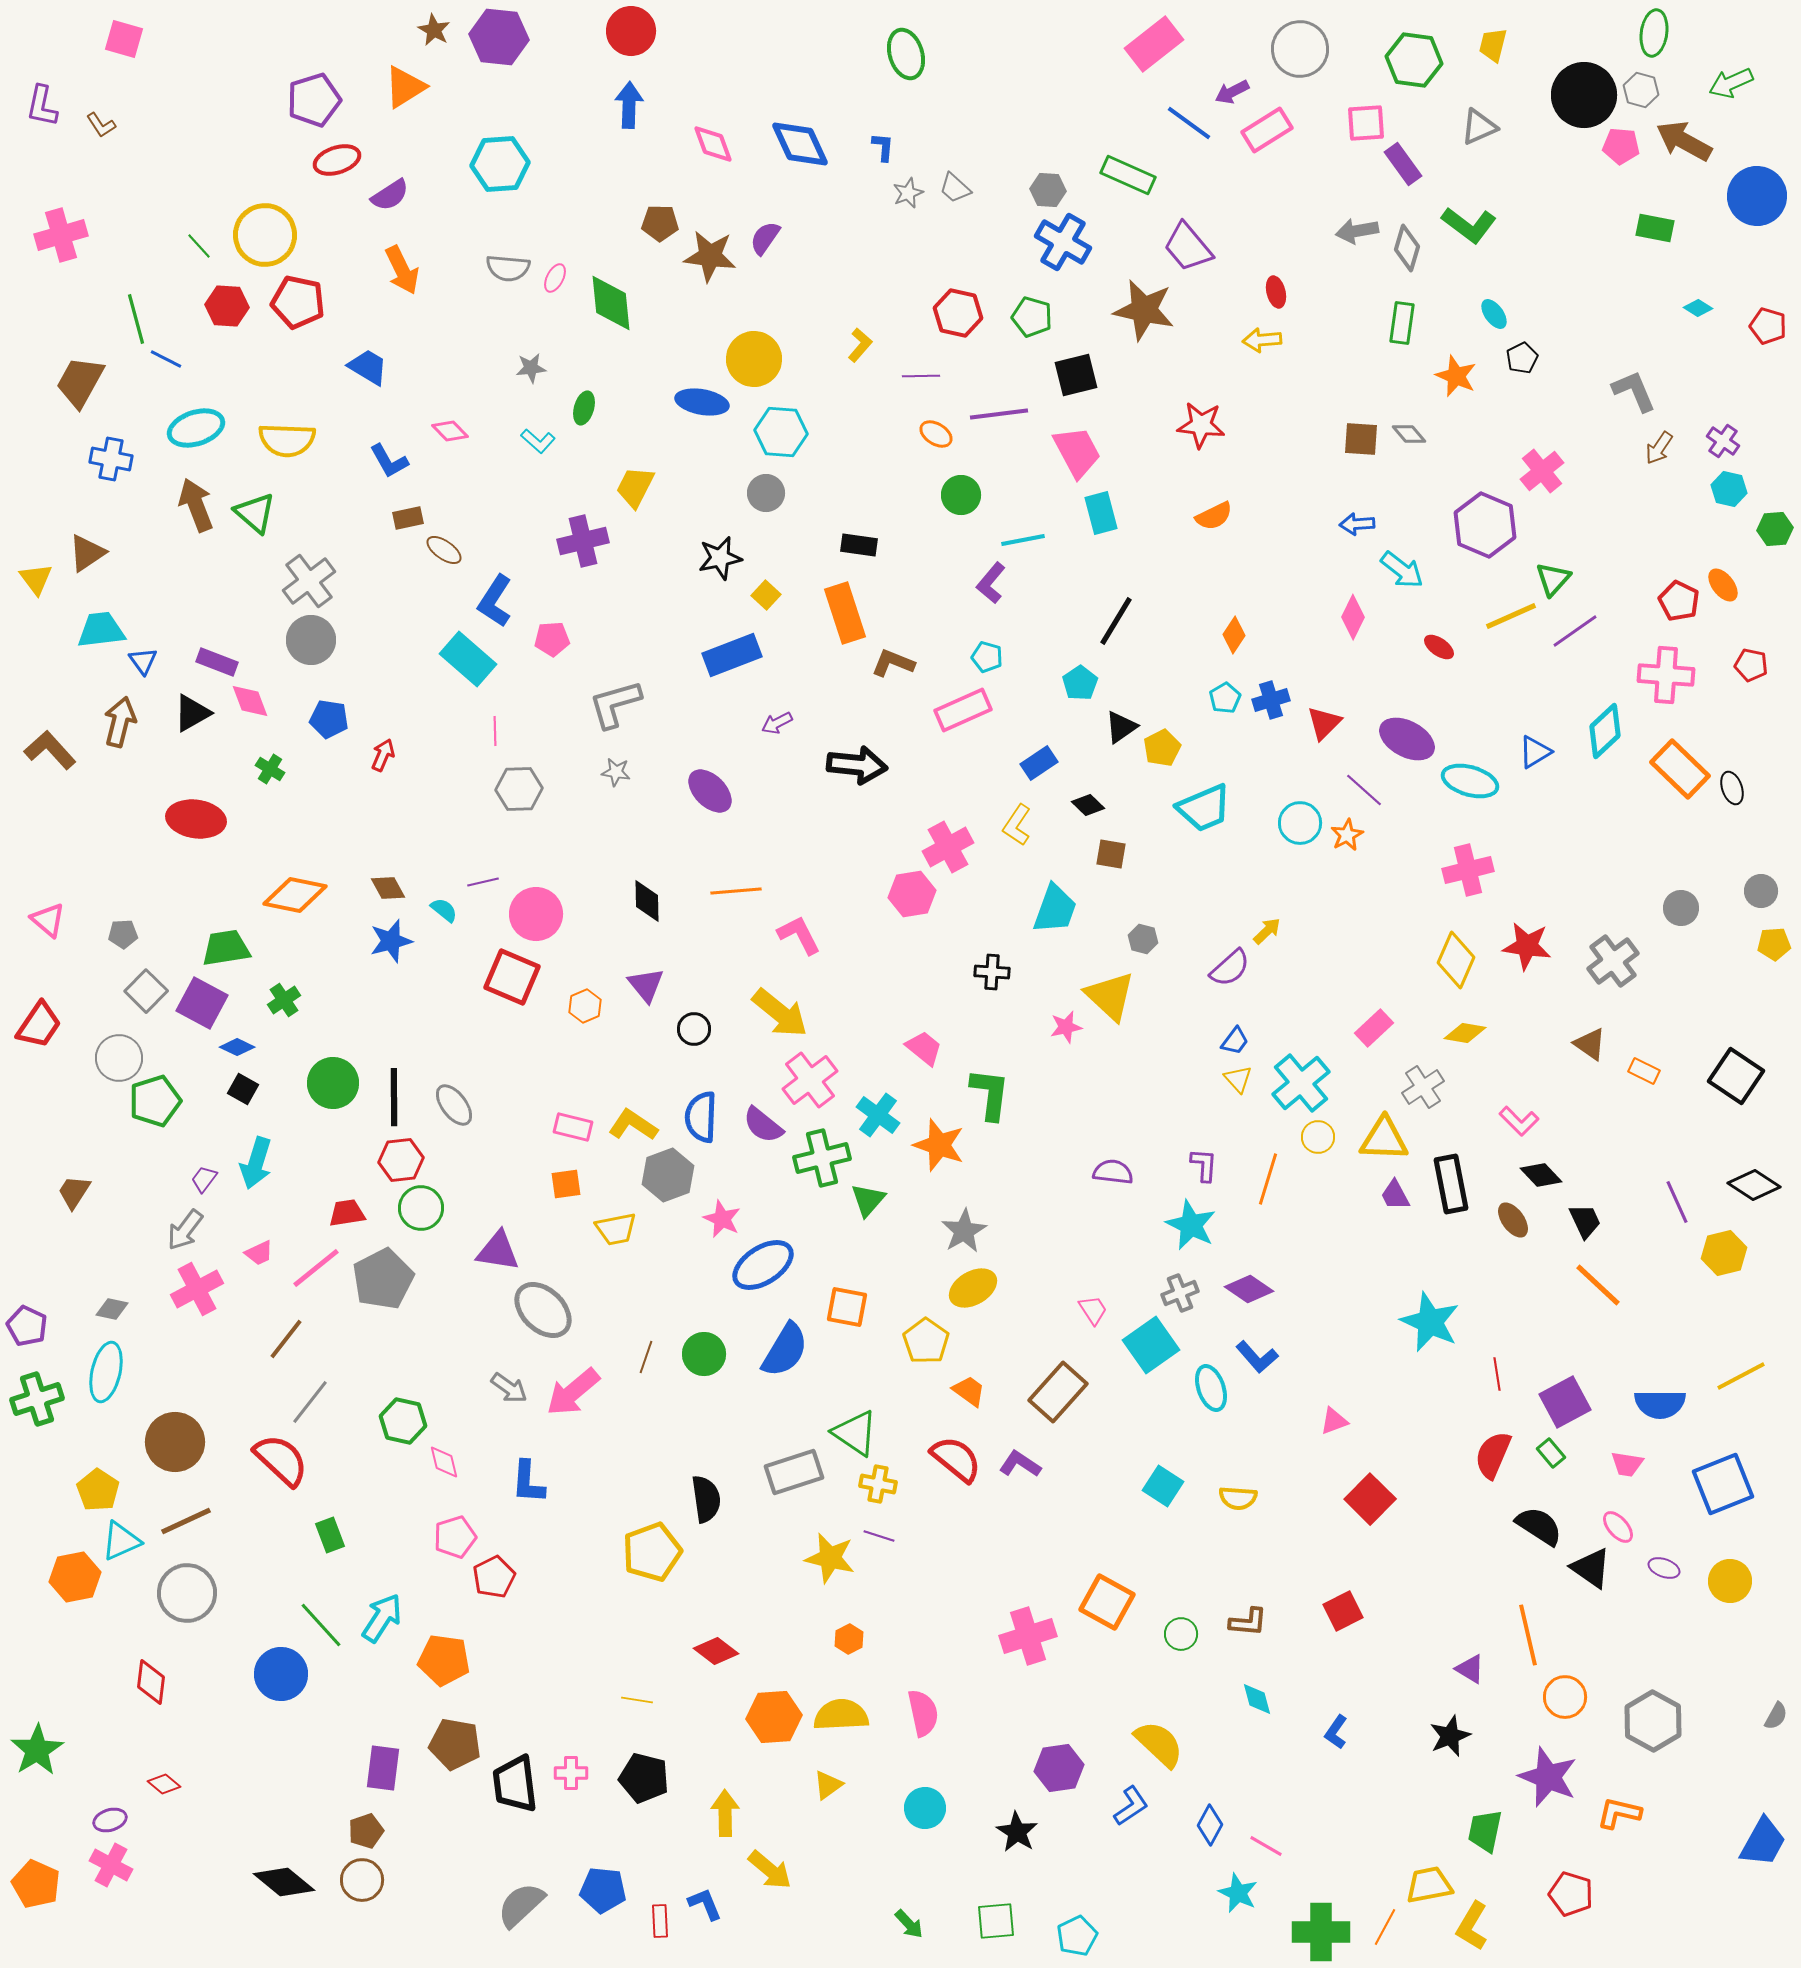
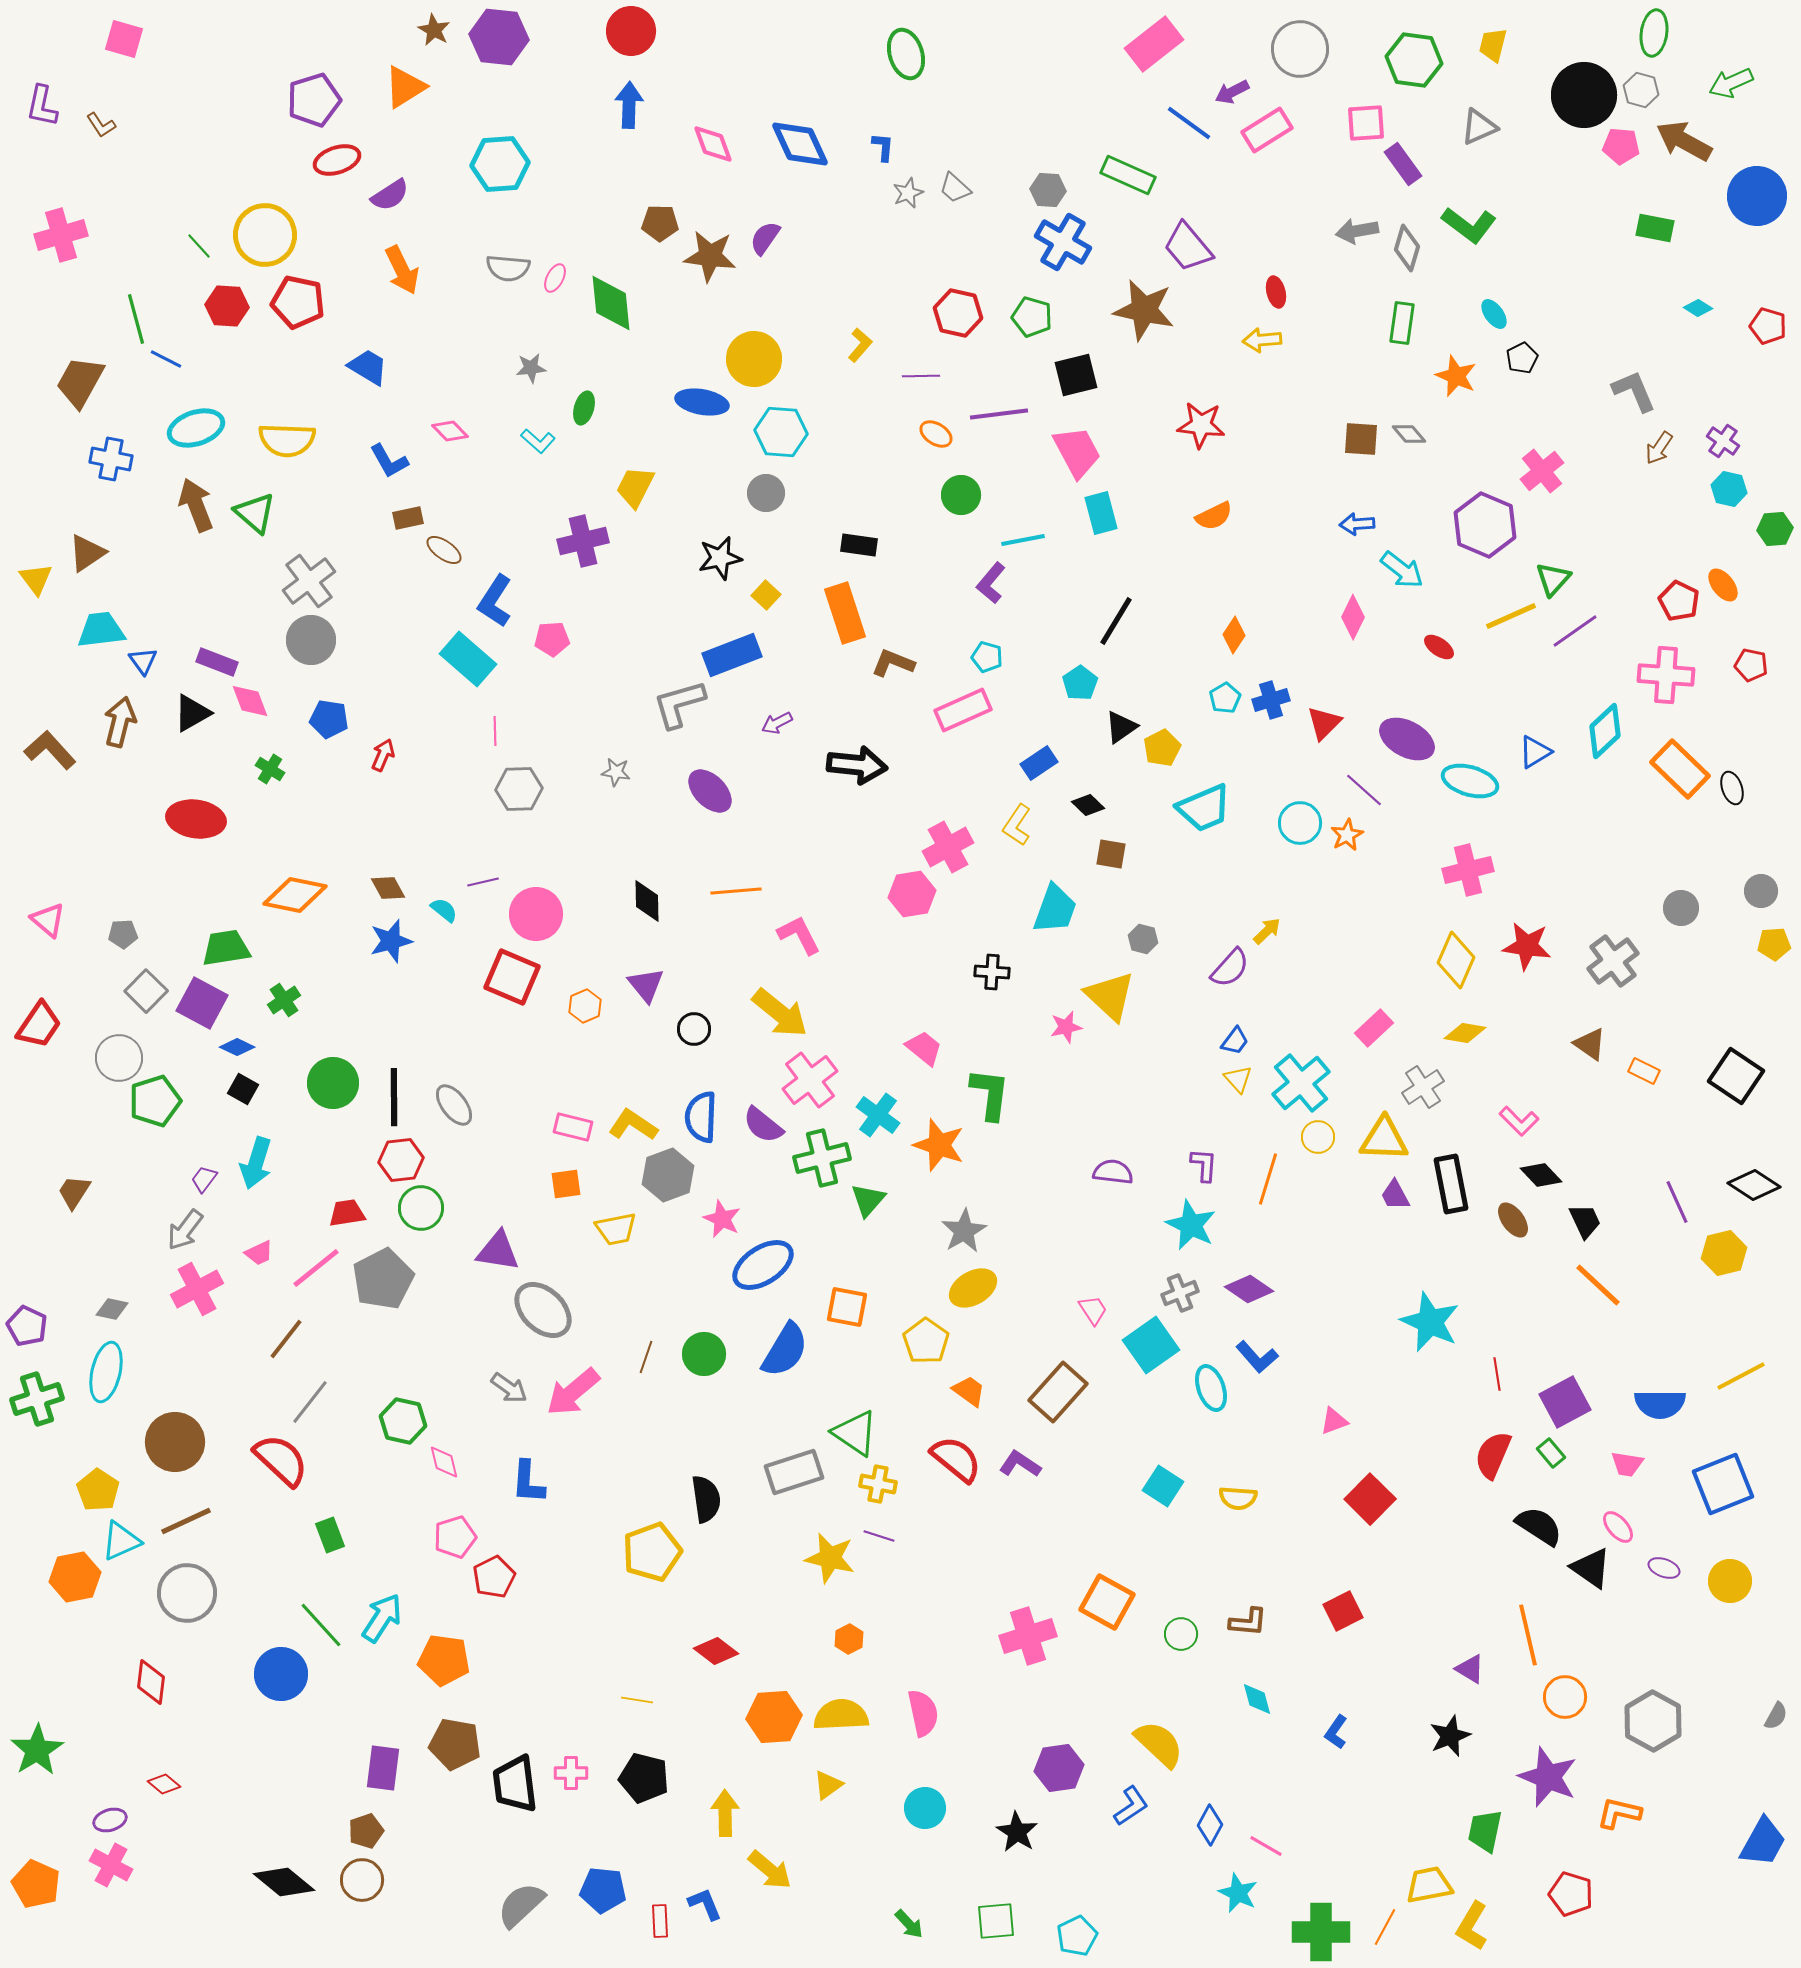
gray L-shape at (615, 704): moved 64 px right
purple semicircle at (1230, 968): rotated 6 degrees counterclockwise
